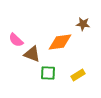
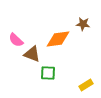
orange diamond: moved 2 px left, 3 px up
yellow rectangle: moved 8 px right, 10 px down
